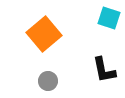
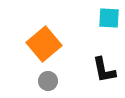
cyan square: rotated 15 degrees counterclockwise
orange square: moved 10 px down
